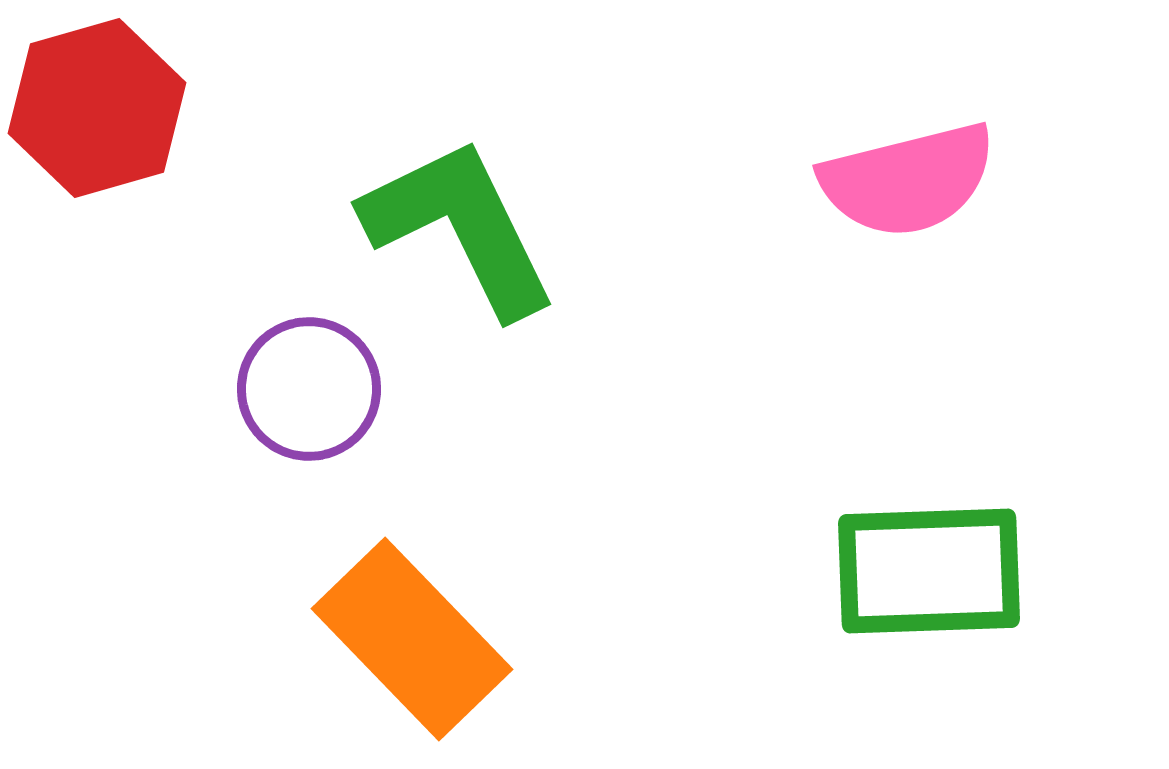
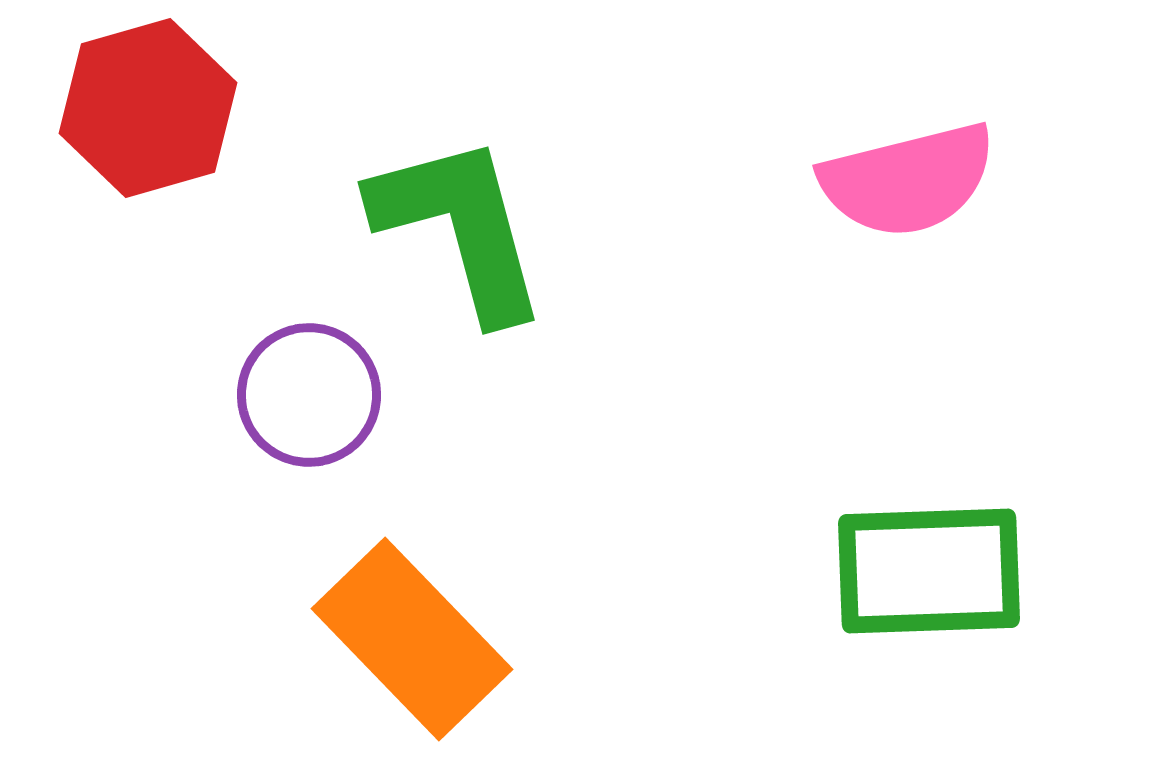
red hexagon: moved 51 px right
green L-shape: rotated 11 degrees clockwise
purple circle: moved 6 px down
